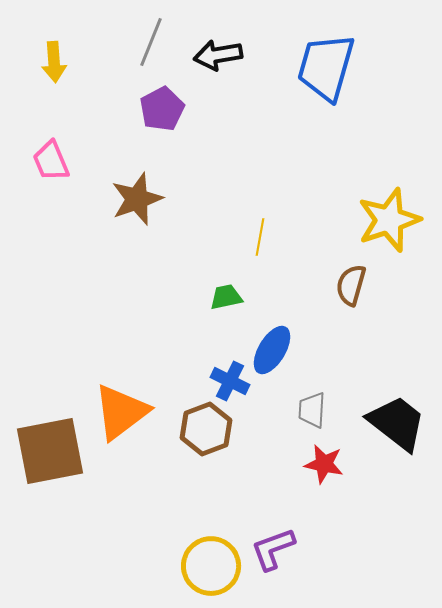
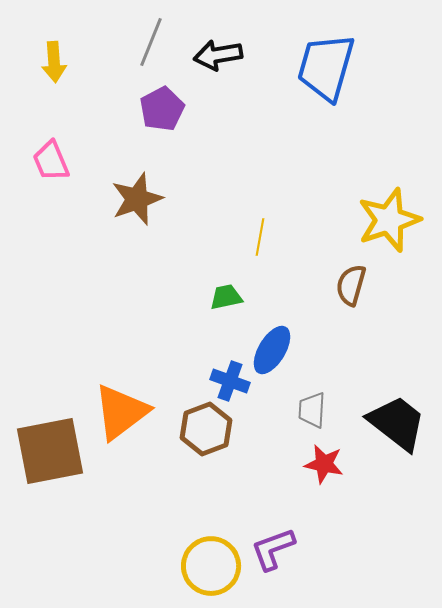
blue cross: rotated 6 degrees counterclockwise
